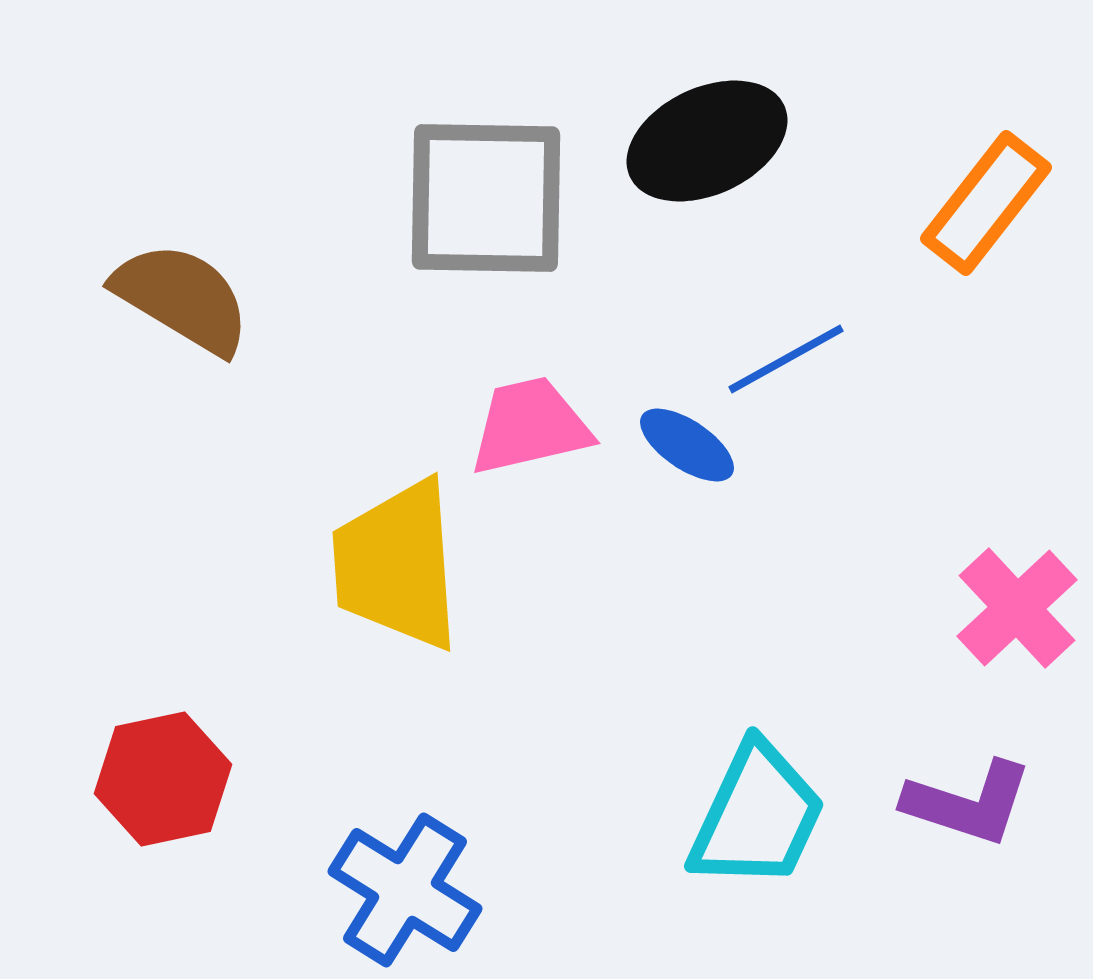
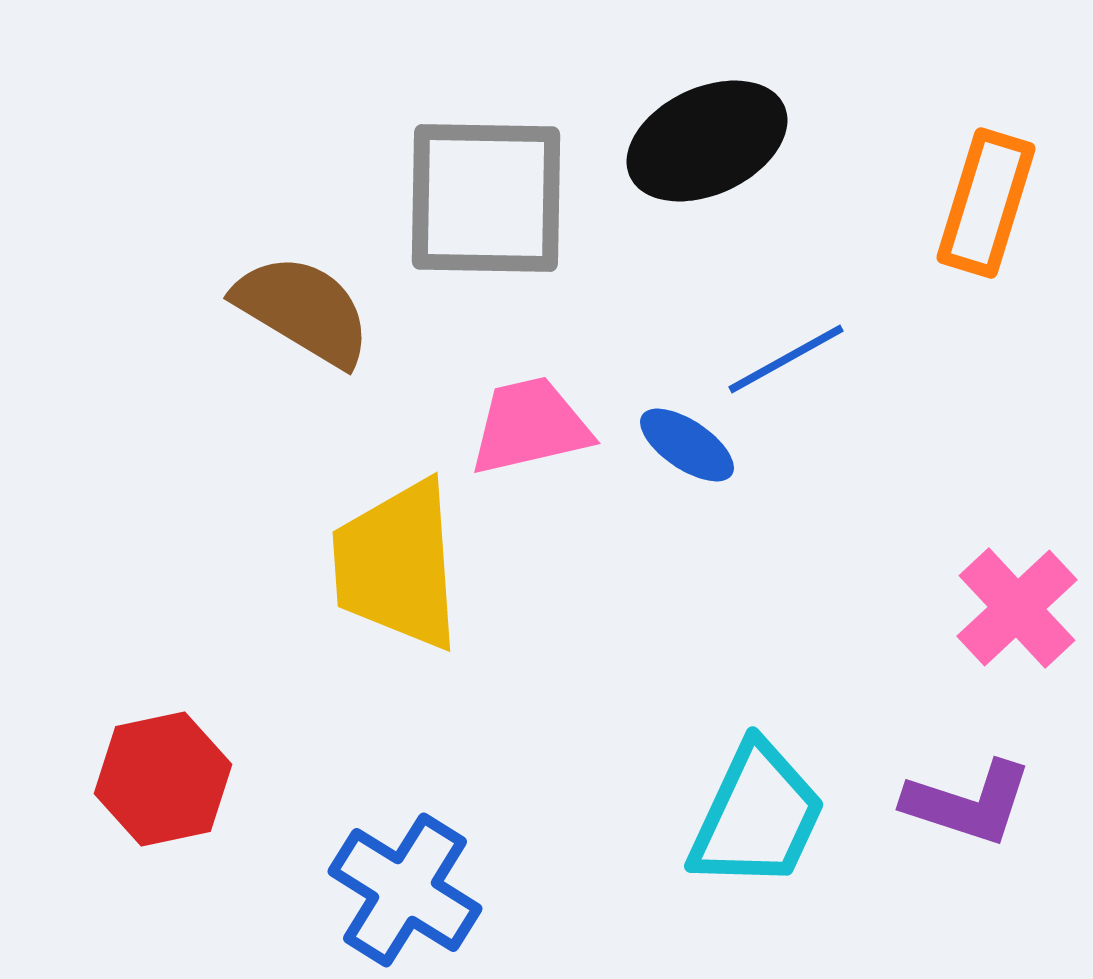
orange rectangle: rotated 21 degrees counterclockwise
brown semicircle: moved 121 px right, 12 px down
